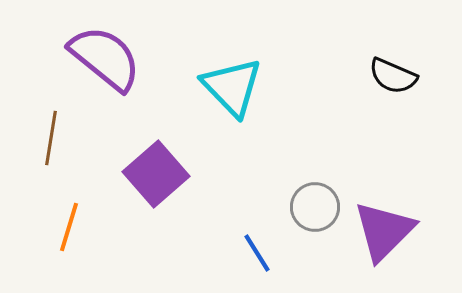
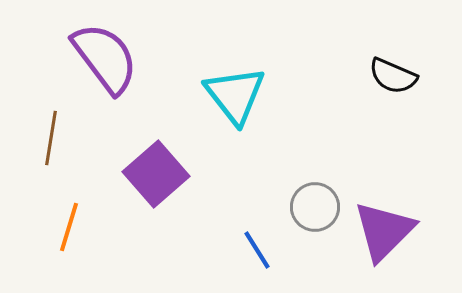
purple semicircle: rotated 14 degrees clockwise
cyan triangle: moved 3 px right, 8 px down; rotated 6 degrees clockwise
blue line: moved 3 px up
